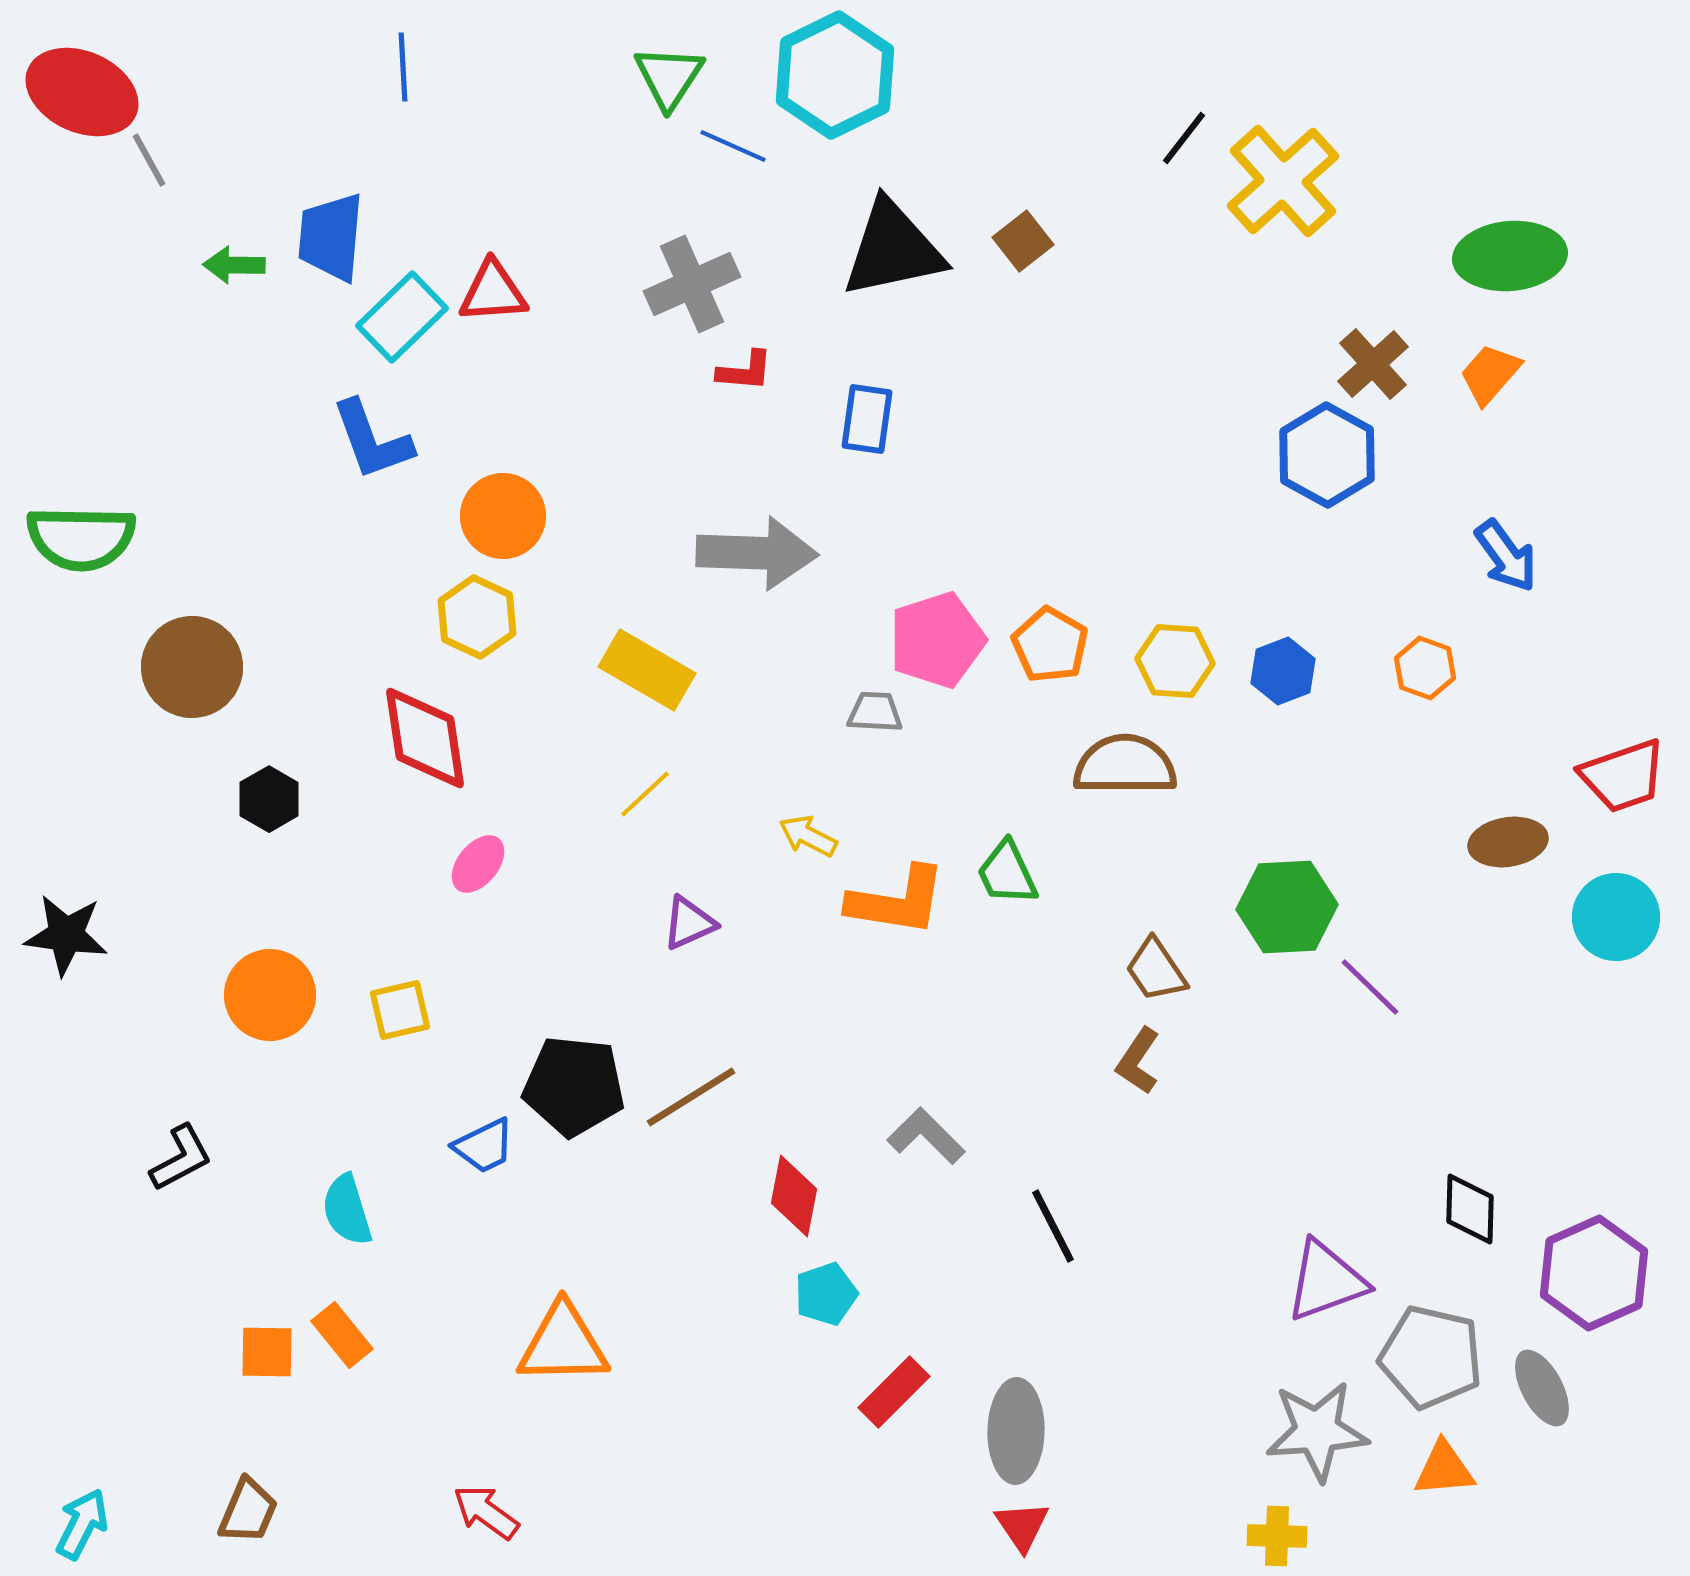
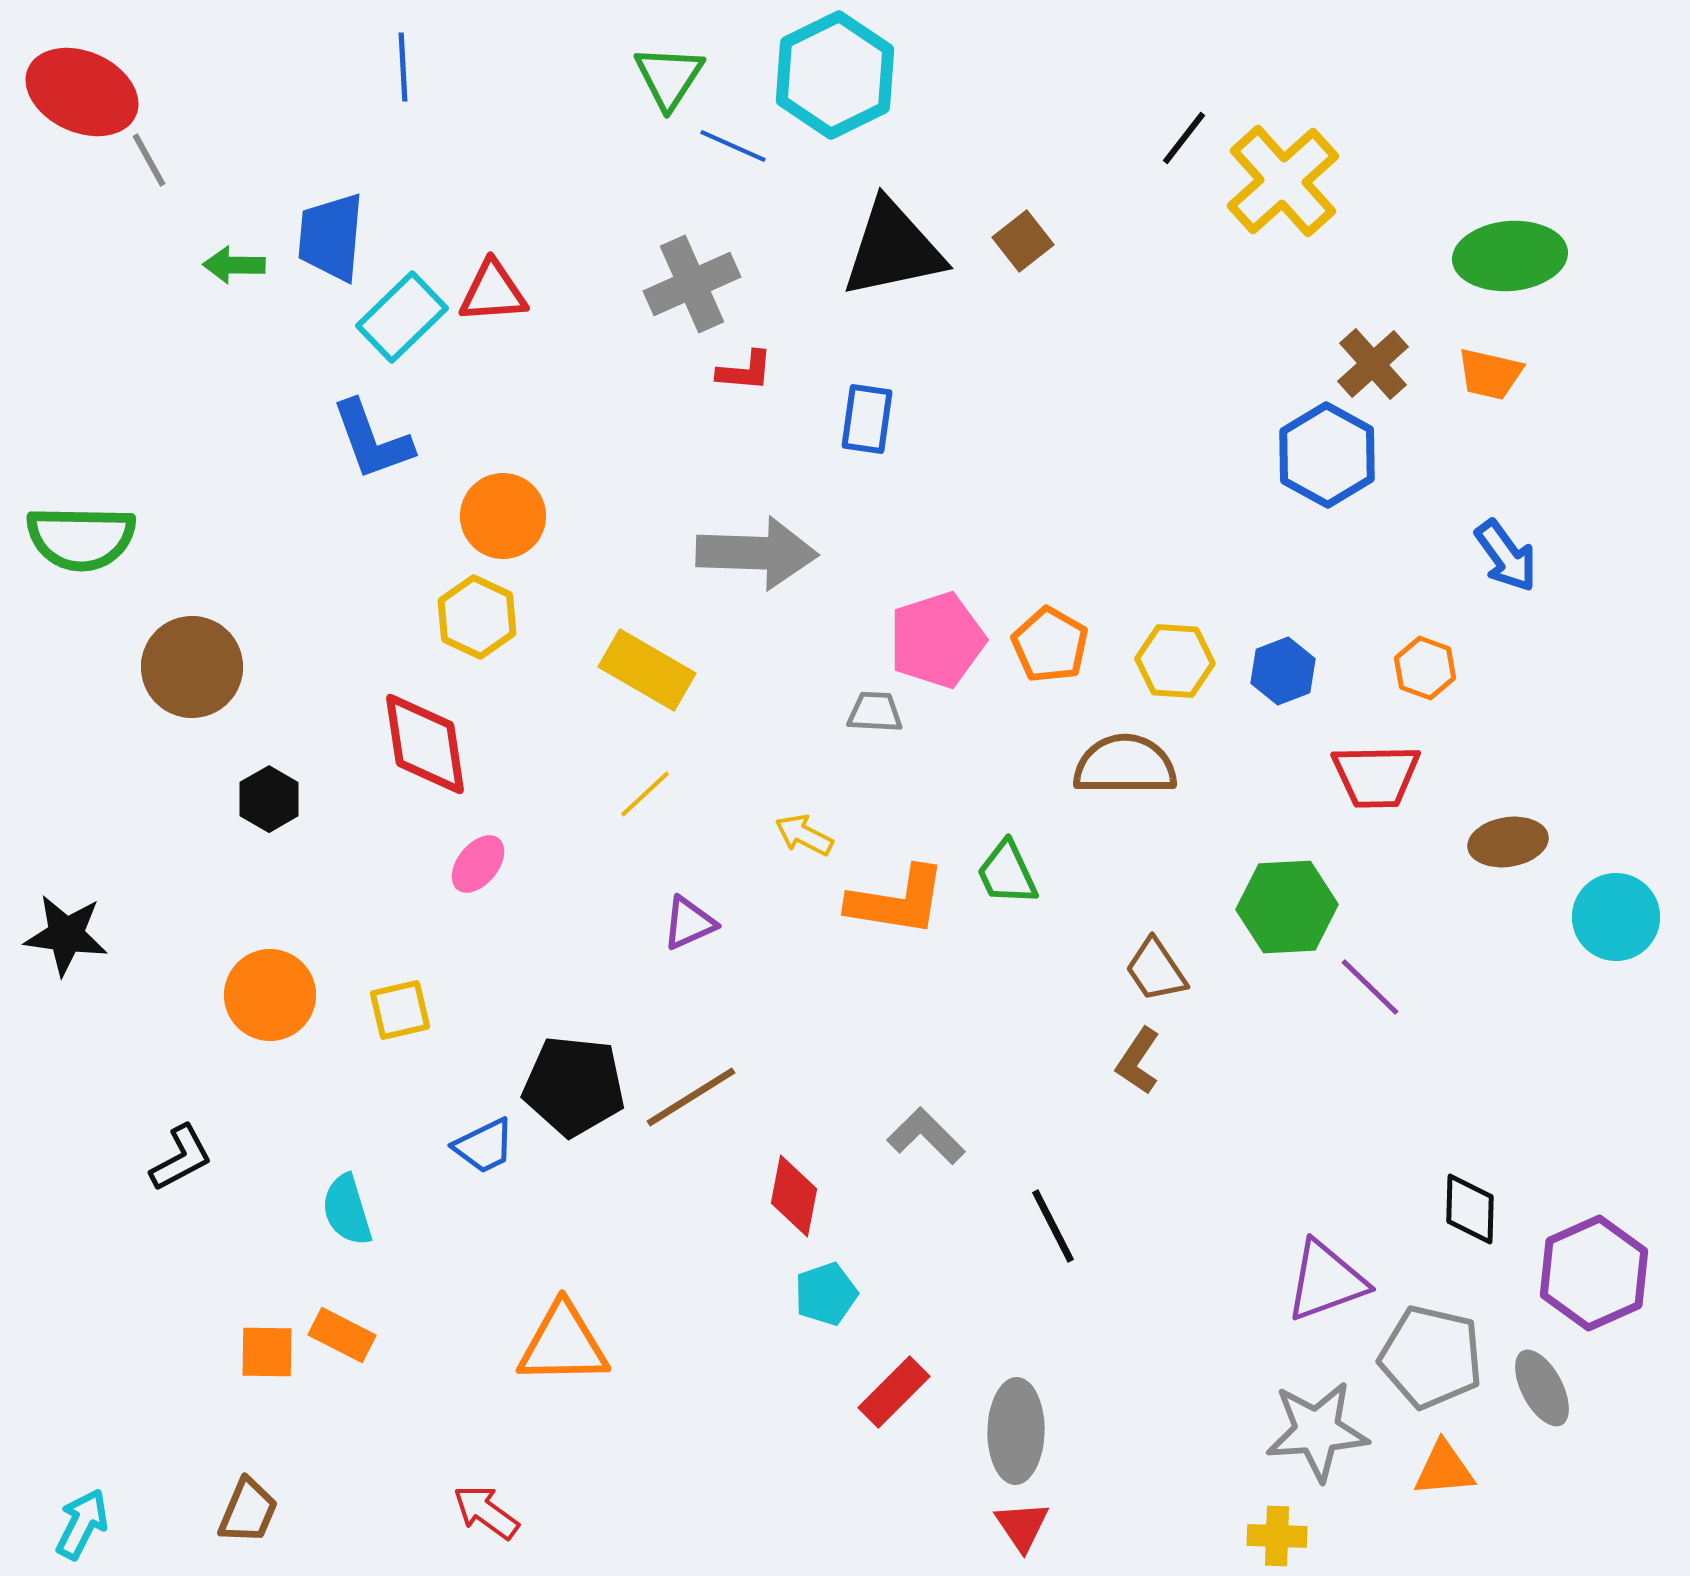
orange trapezoid at (1490, 374): rotated 118 degrees counterclockwise
red diamond at (425, 738): moved 6 px down
red trapezoid at (1623, 776): moved 247 px left; rotated 18 degrees clockwise
yellow arrow at (808, 836): moved 4 px left, 1 px up
orange rectangle at (342, 1335): rotated 24 degrees counterclockwise
